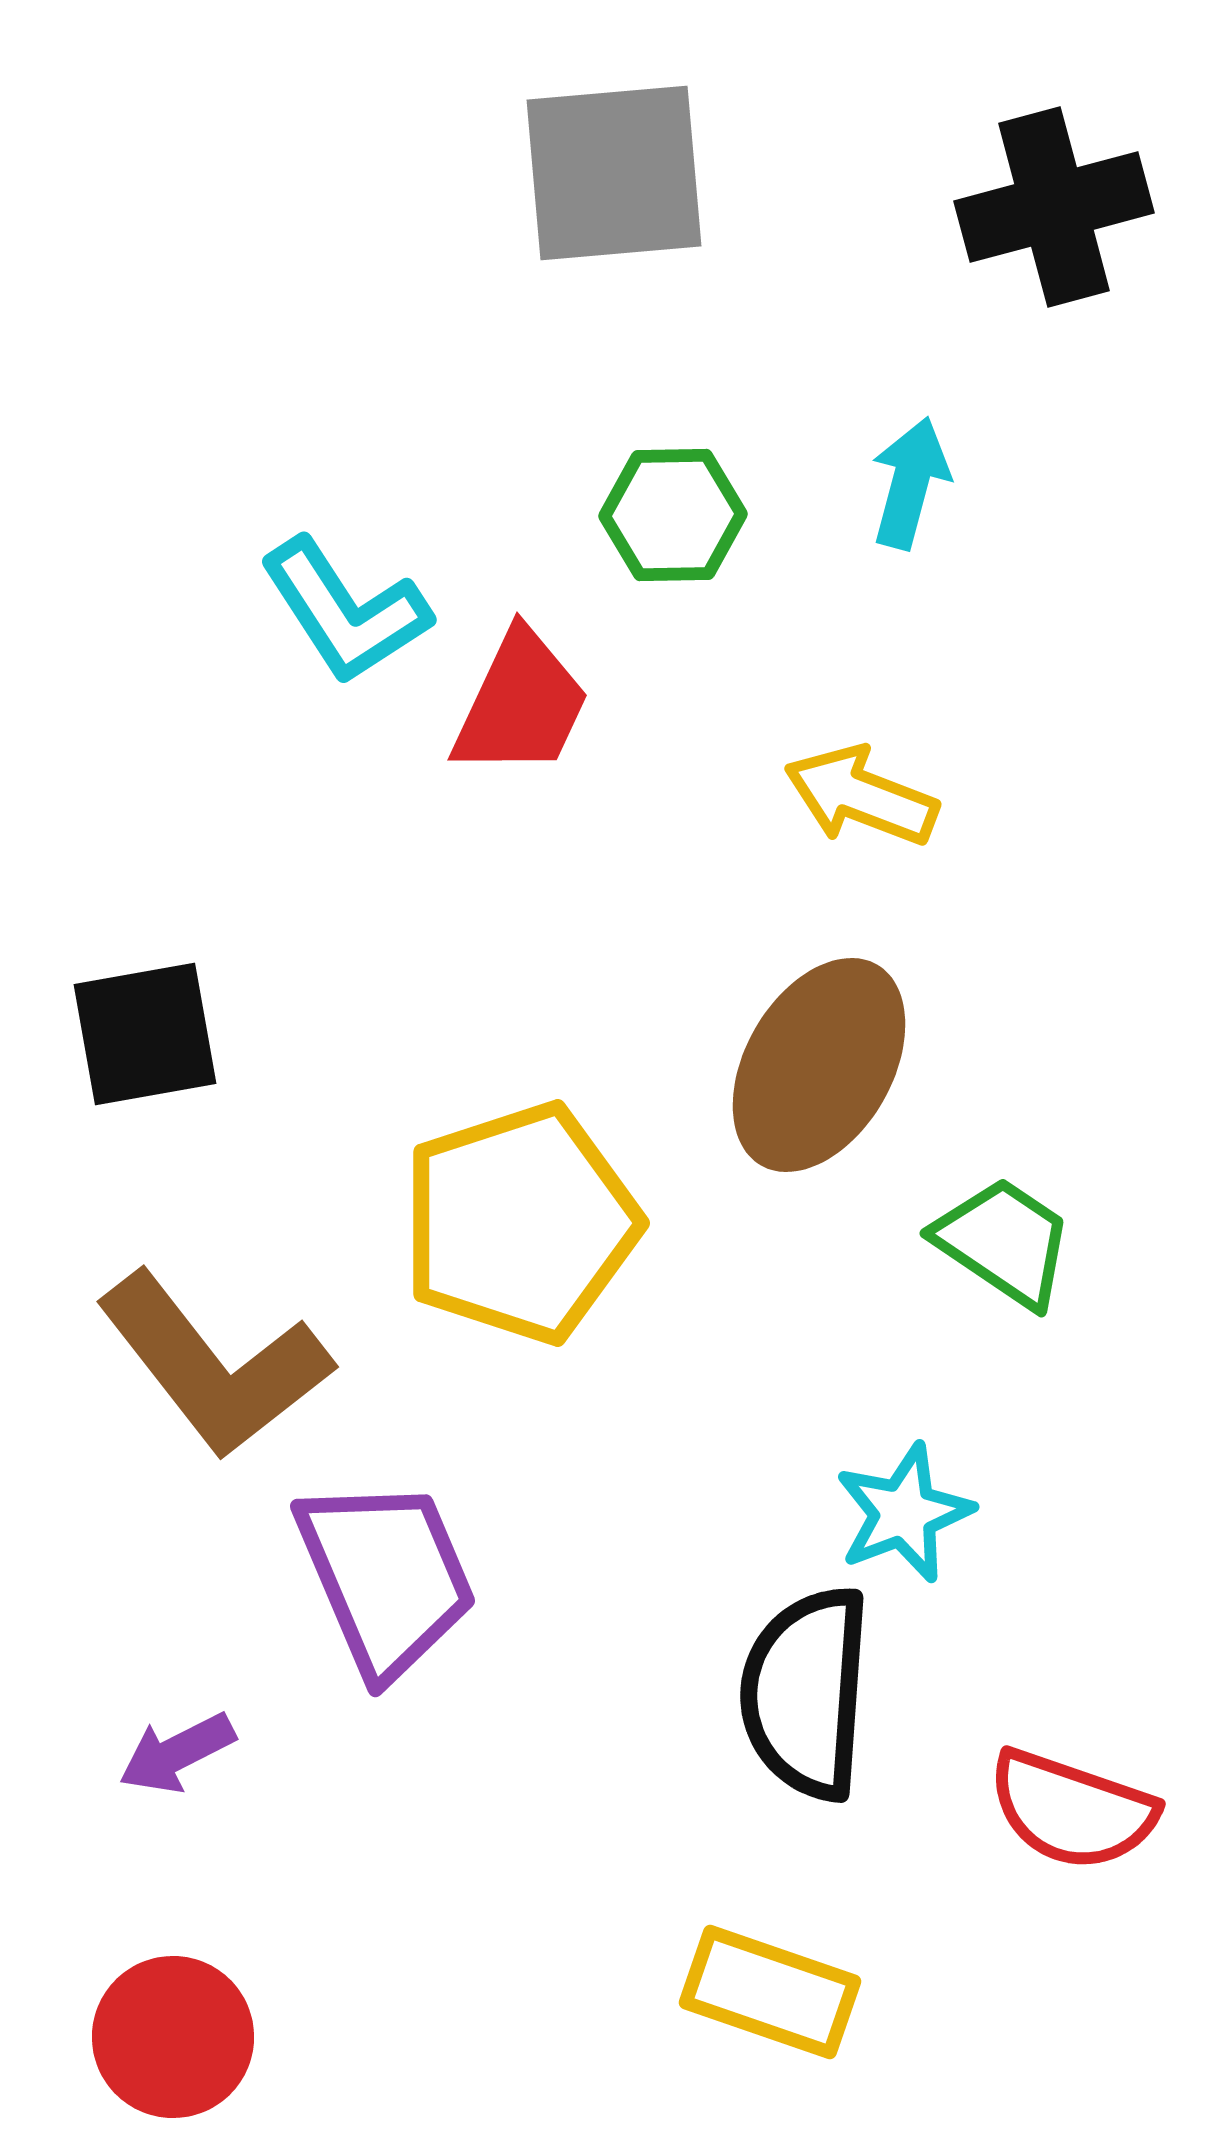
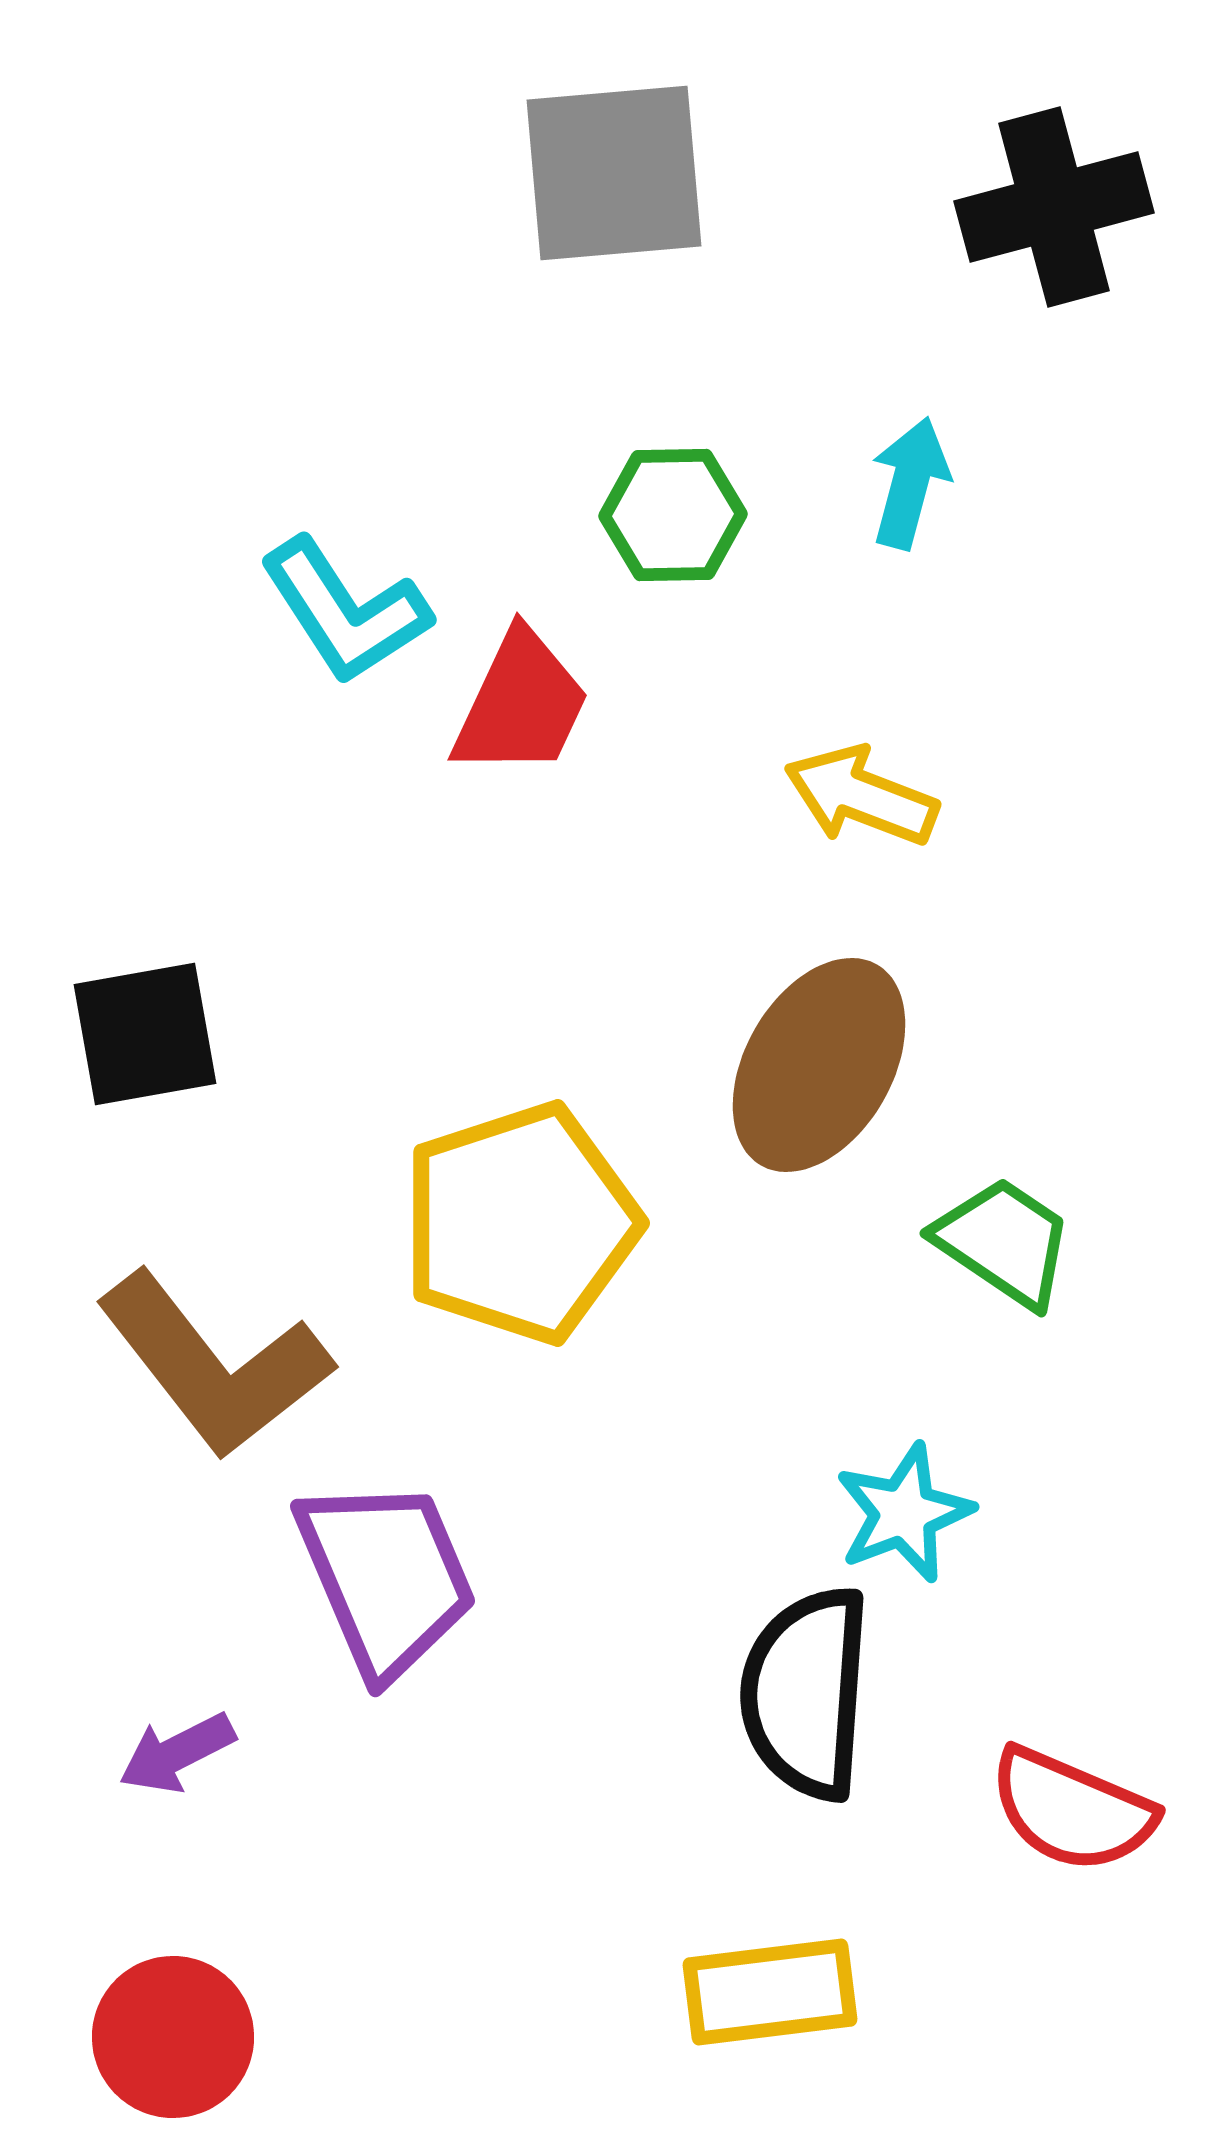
red semicircle: rotated 4 degrees clockwise
yellow rectangle: rotated 26 degrees counterclockwise
